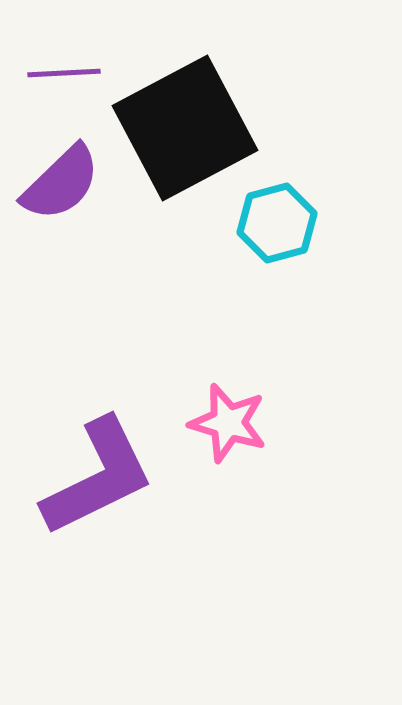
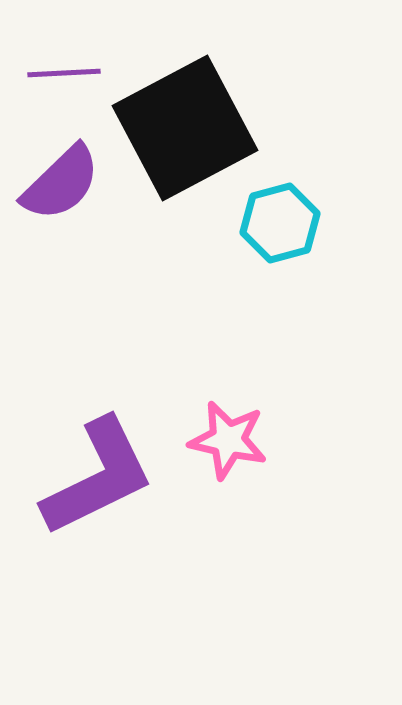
cyan hexagon: moved 3 px right
pink star: moved 17 px down; rotated 4 degrees counterclockwise
